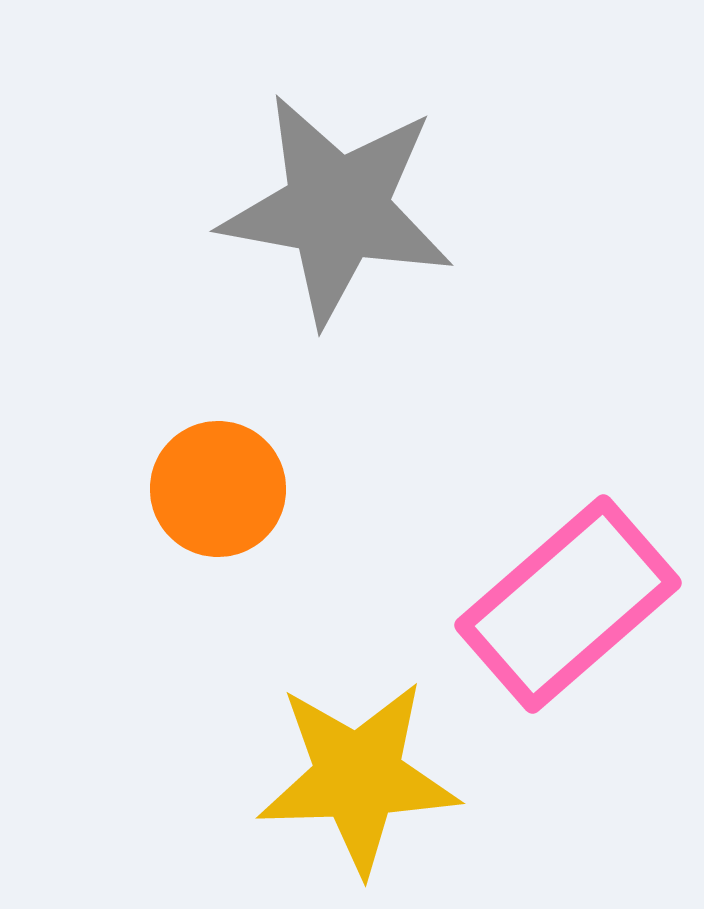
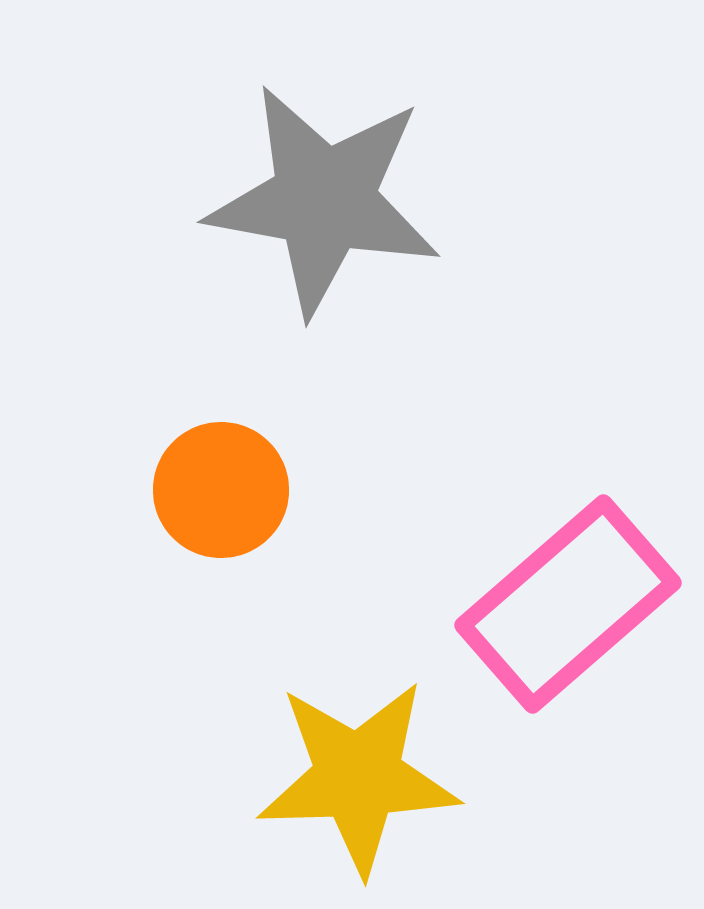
gray star: moved 13 px left, 9 px up
orange circle: moved 3 px right, 1 px down
